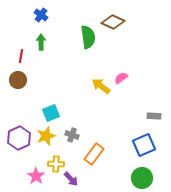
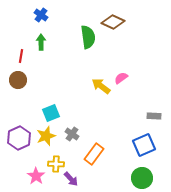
gray cross: moved 1 px up; rotated 16 degrees clockwise
